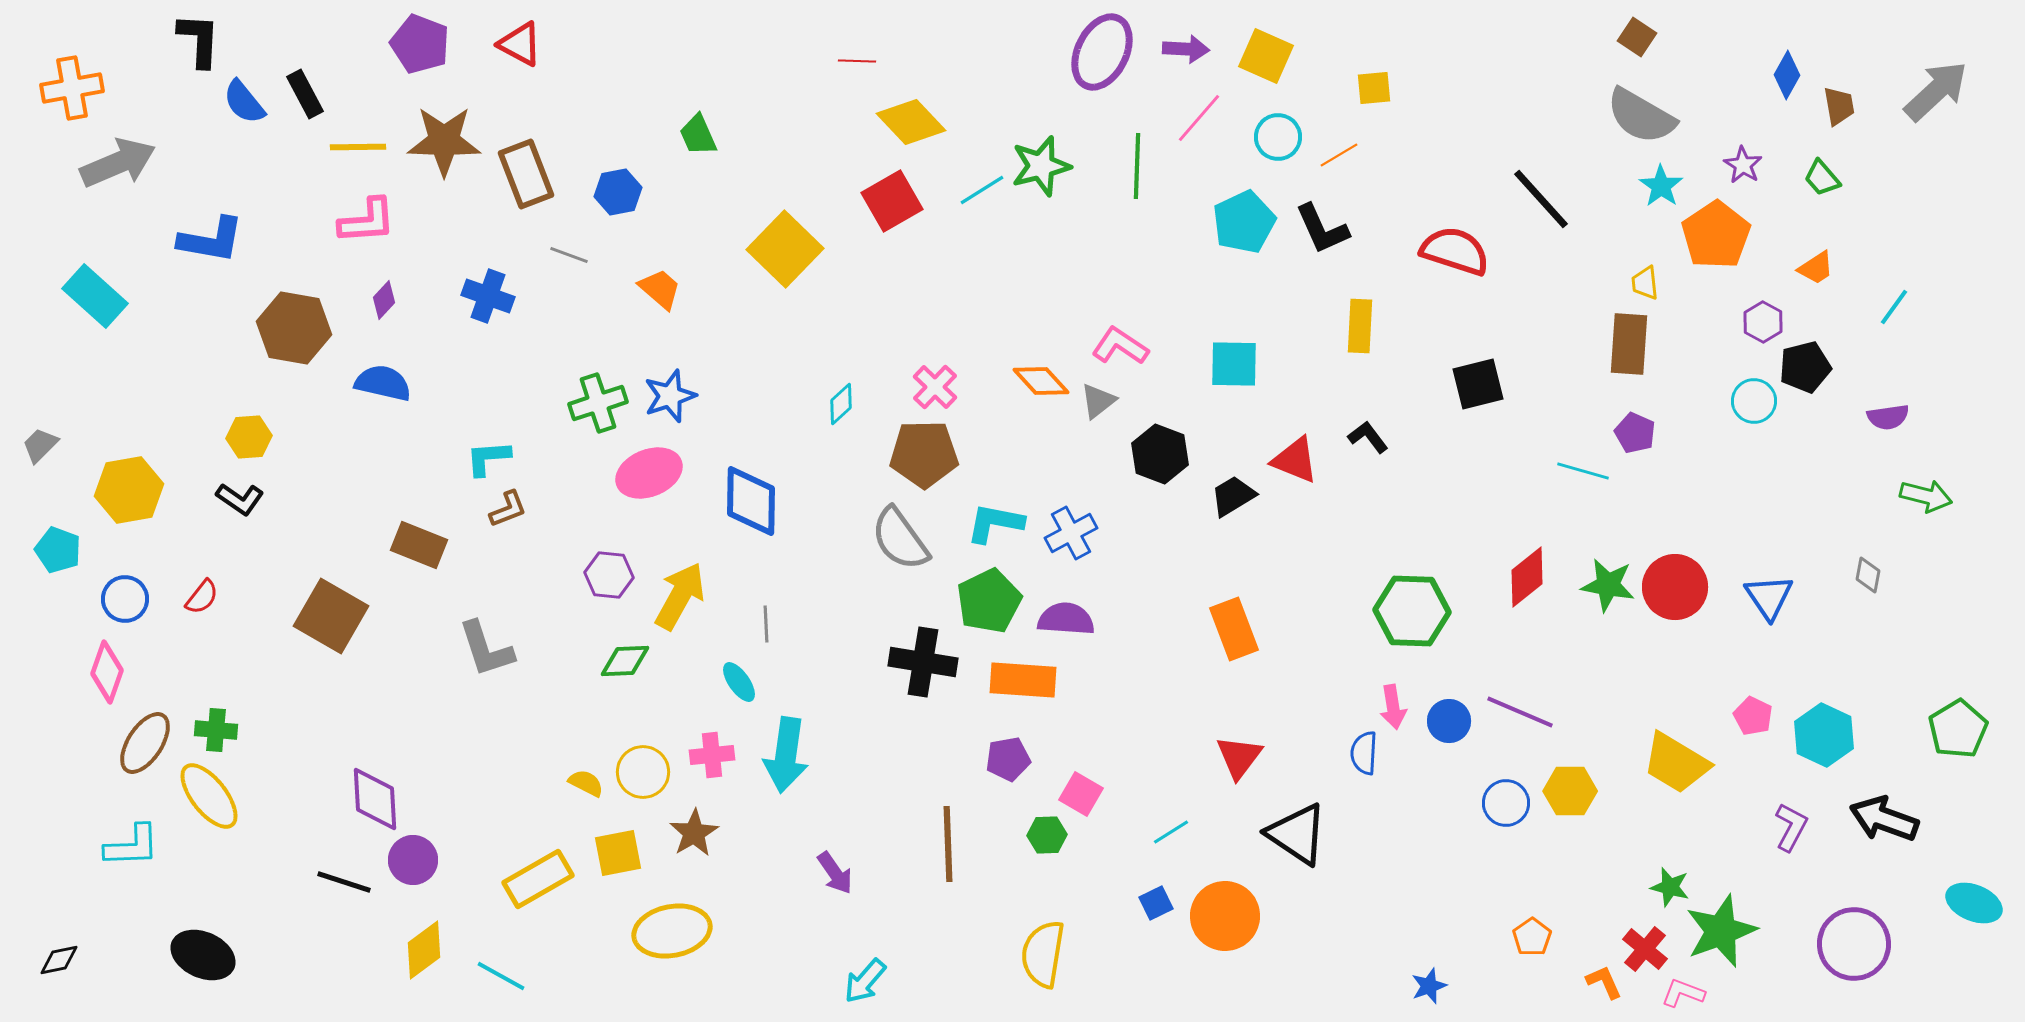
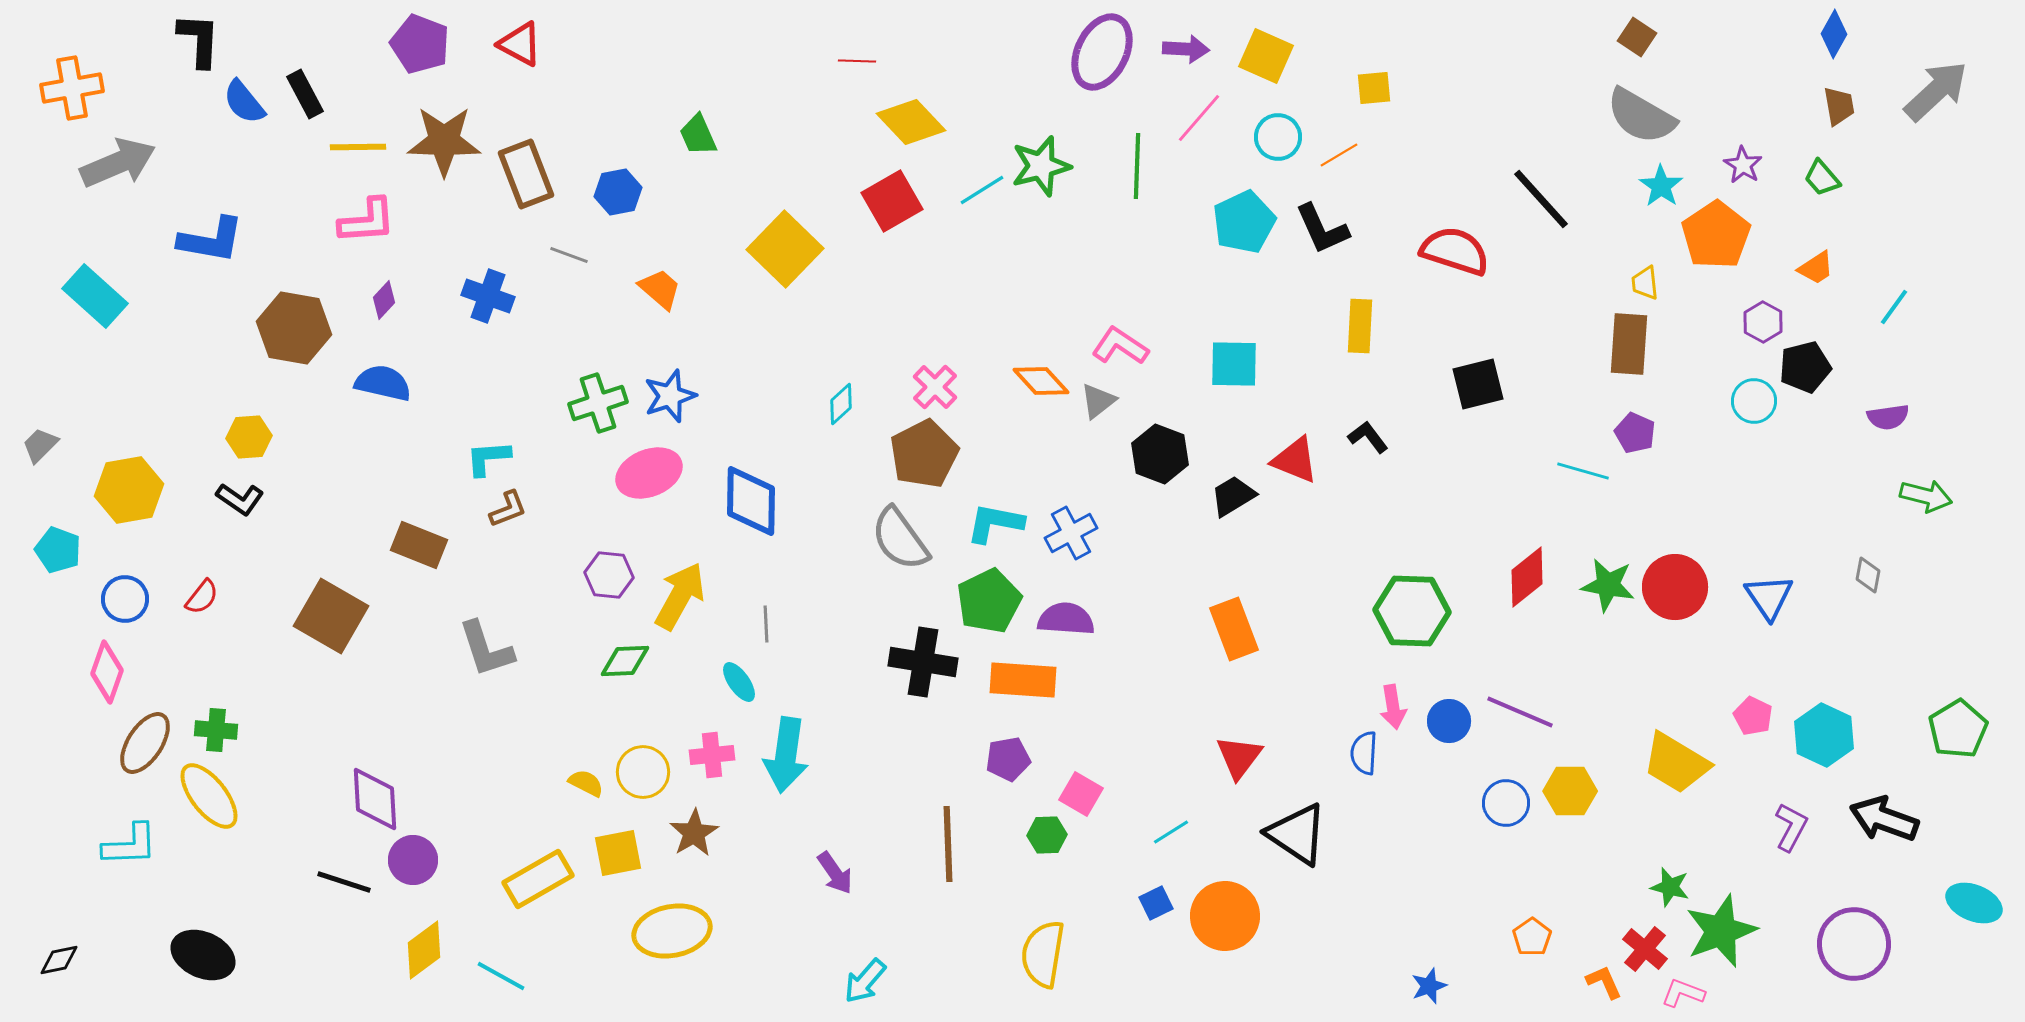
blue diamond at (1787, 75): moved 47 px right, 41 px up
brown pentagon at (924, 454): rotated 26 degrees counterclockwise
cyan L-shape at (132, 846): moved 2 px left, 1 px up
